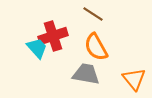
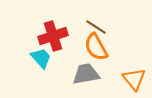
brown line: moved 3 px right, 13 px down
cyan trapezoid: moved 4 px right, 10 px down
gray trapezoid: rotated 20 degrees counterclockwise
